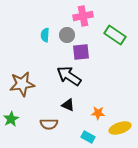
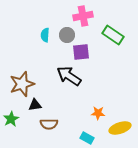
green rectangle: moved 2 px left
brown star: rotated 10 degrees counterclockwise
black triangle: moved 33 px left; rotated 32 degrees counterclockwise
cyan rectangle: moved 1 px left, 1 px down
